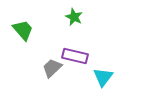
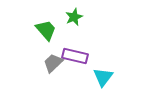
green star: rotated 24 degrees clockwise
green trapezoid: moved 23 px right
gray trapezoid: moved 1 px right, 5 px up
